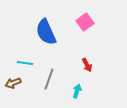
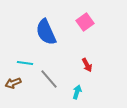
gray line: rotated 60 degrees counterclockwise
cyan arrow: moved 1 px down
